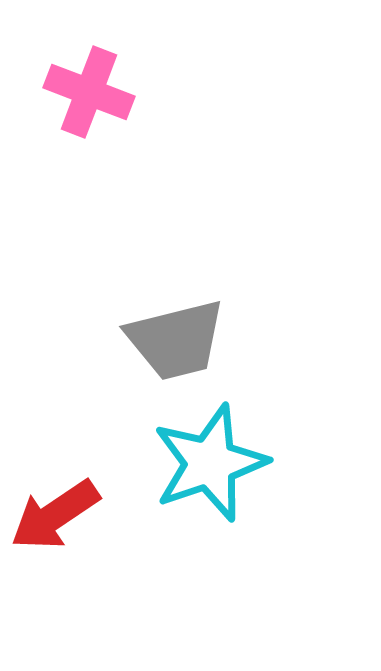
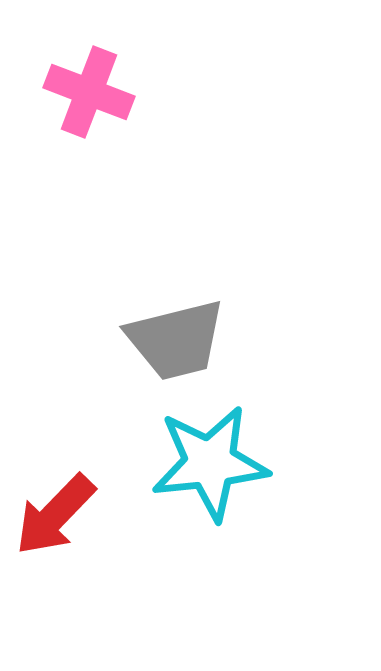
cyan star: rotated 13 degrees clockwise
red arrow: rotated 12 degrees counterclockwise
